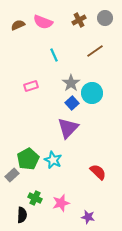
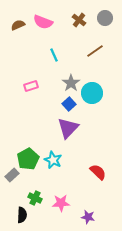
brown cross: rotated 24 degrees counterclockwise
blue square: moved 3 px left, 1 px down
pink star: rotated 12 degrees clockwise
